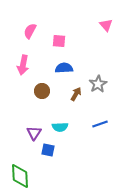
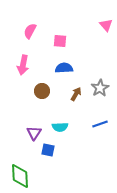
pink square: moved 1 px right
gray star: moved 2 px right, 4 px down
